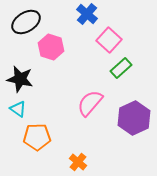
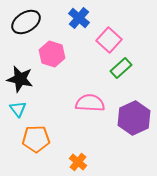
blue cross: moved 8 px left, 4 px down
pink hexagon: moved 1 px right, 7 px down
pink semicircle: rotated 52 degrees clockwise
cyan triangle: rotated 18 degrees clockwise
orange pentagon: moved 1 px left, 2 px down
